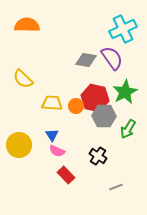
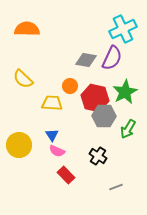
orange semicircle: moved 4 px down
purple semicircle: rotated 60 degrees clockwise
orange circle: moved 6 px left, 20 px up
